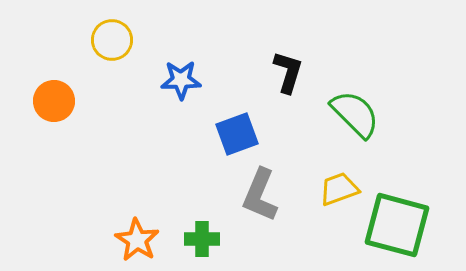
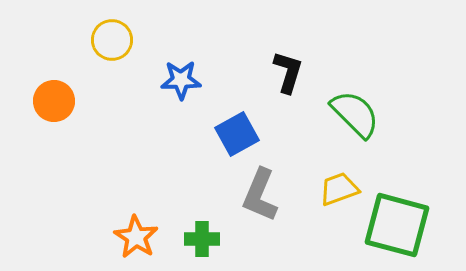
blue square: rotated 9 degrees counterclockwise
orange star: moved 1 px left, 3 px up
